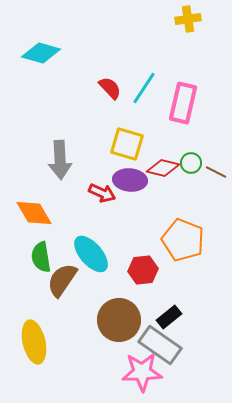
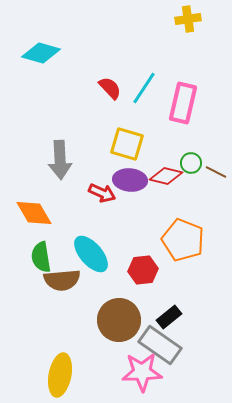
red diamond: moved 3 px right, 8 px down
brown semicircle: rotated 129 degrees counterclockwise
yellow ellipse: moved 26 px right, 33 px down; rotated 24 degrees clockwise
